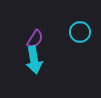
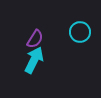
cyan arrow: rotated 144 degrees counterclockwise
